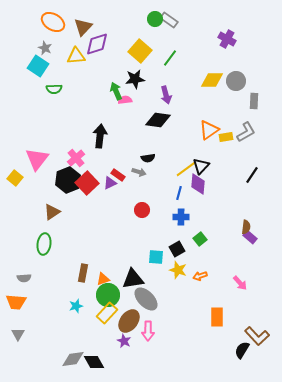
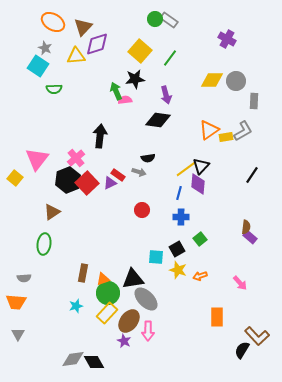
gray L-shape at (246, 132): moved 3 px left, 1 px up
green circle at (108, 295): moved 2 px up
